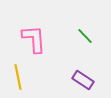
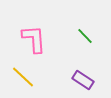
yellow line: moved 5 px right; rotated 35 degrees counterclockwise
